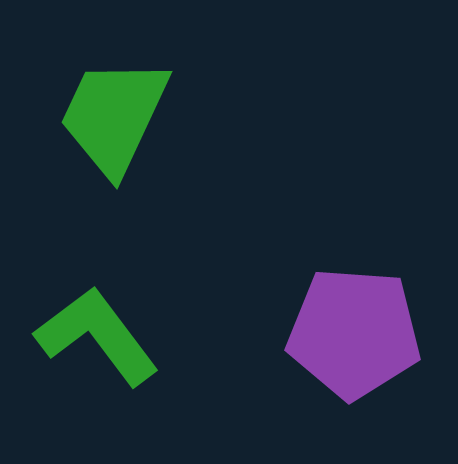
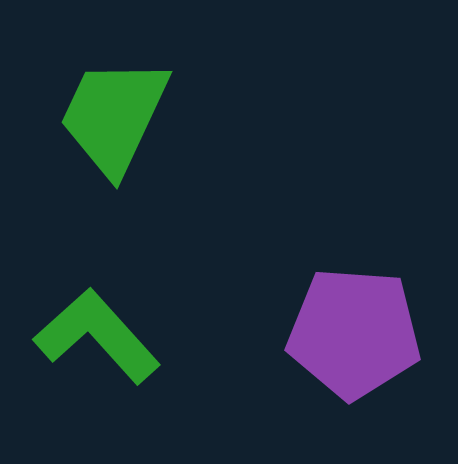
green L-shape: rotated 5 degrees counterclockwise
